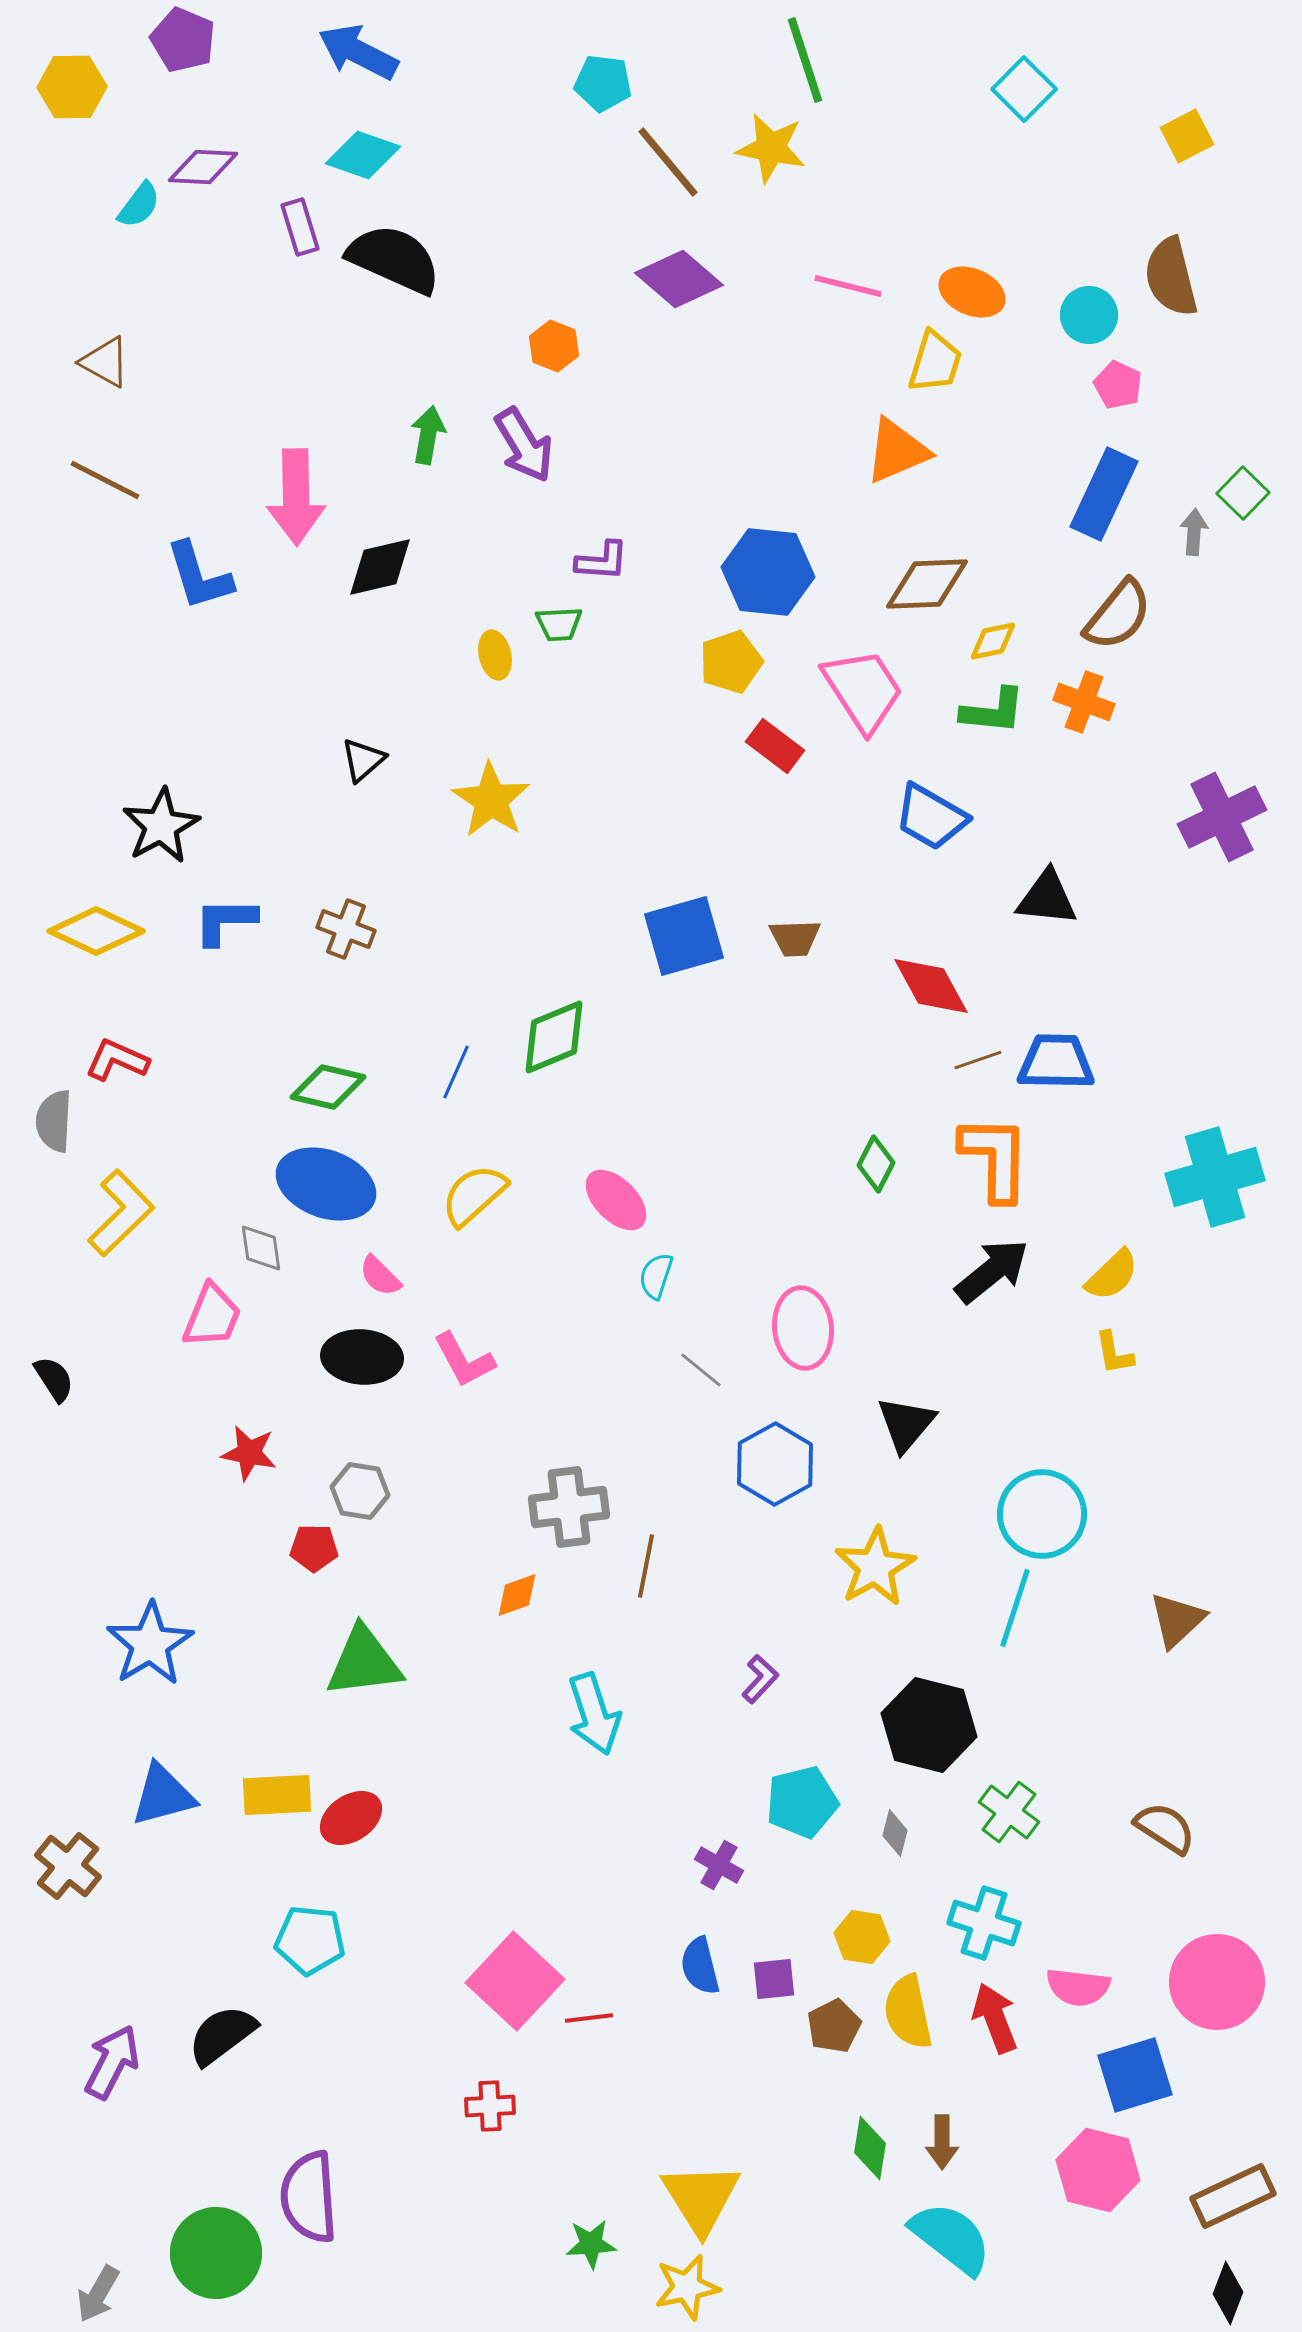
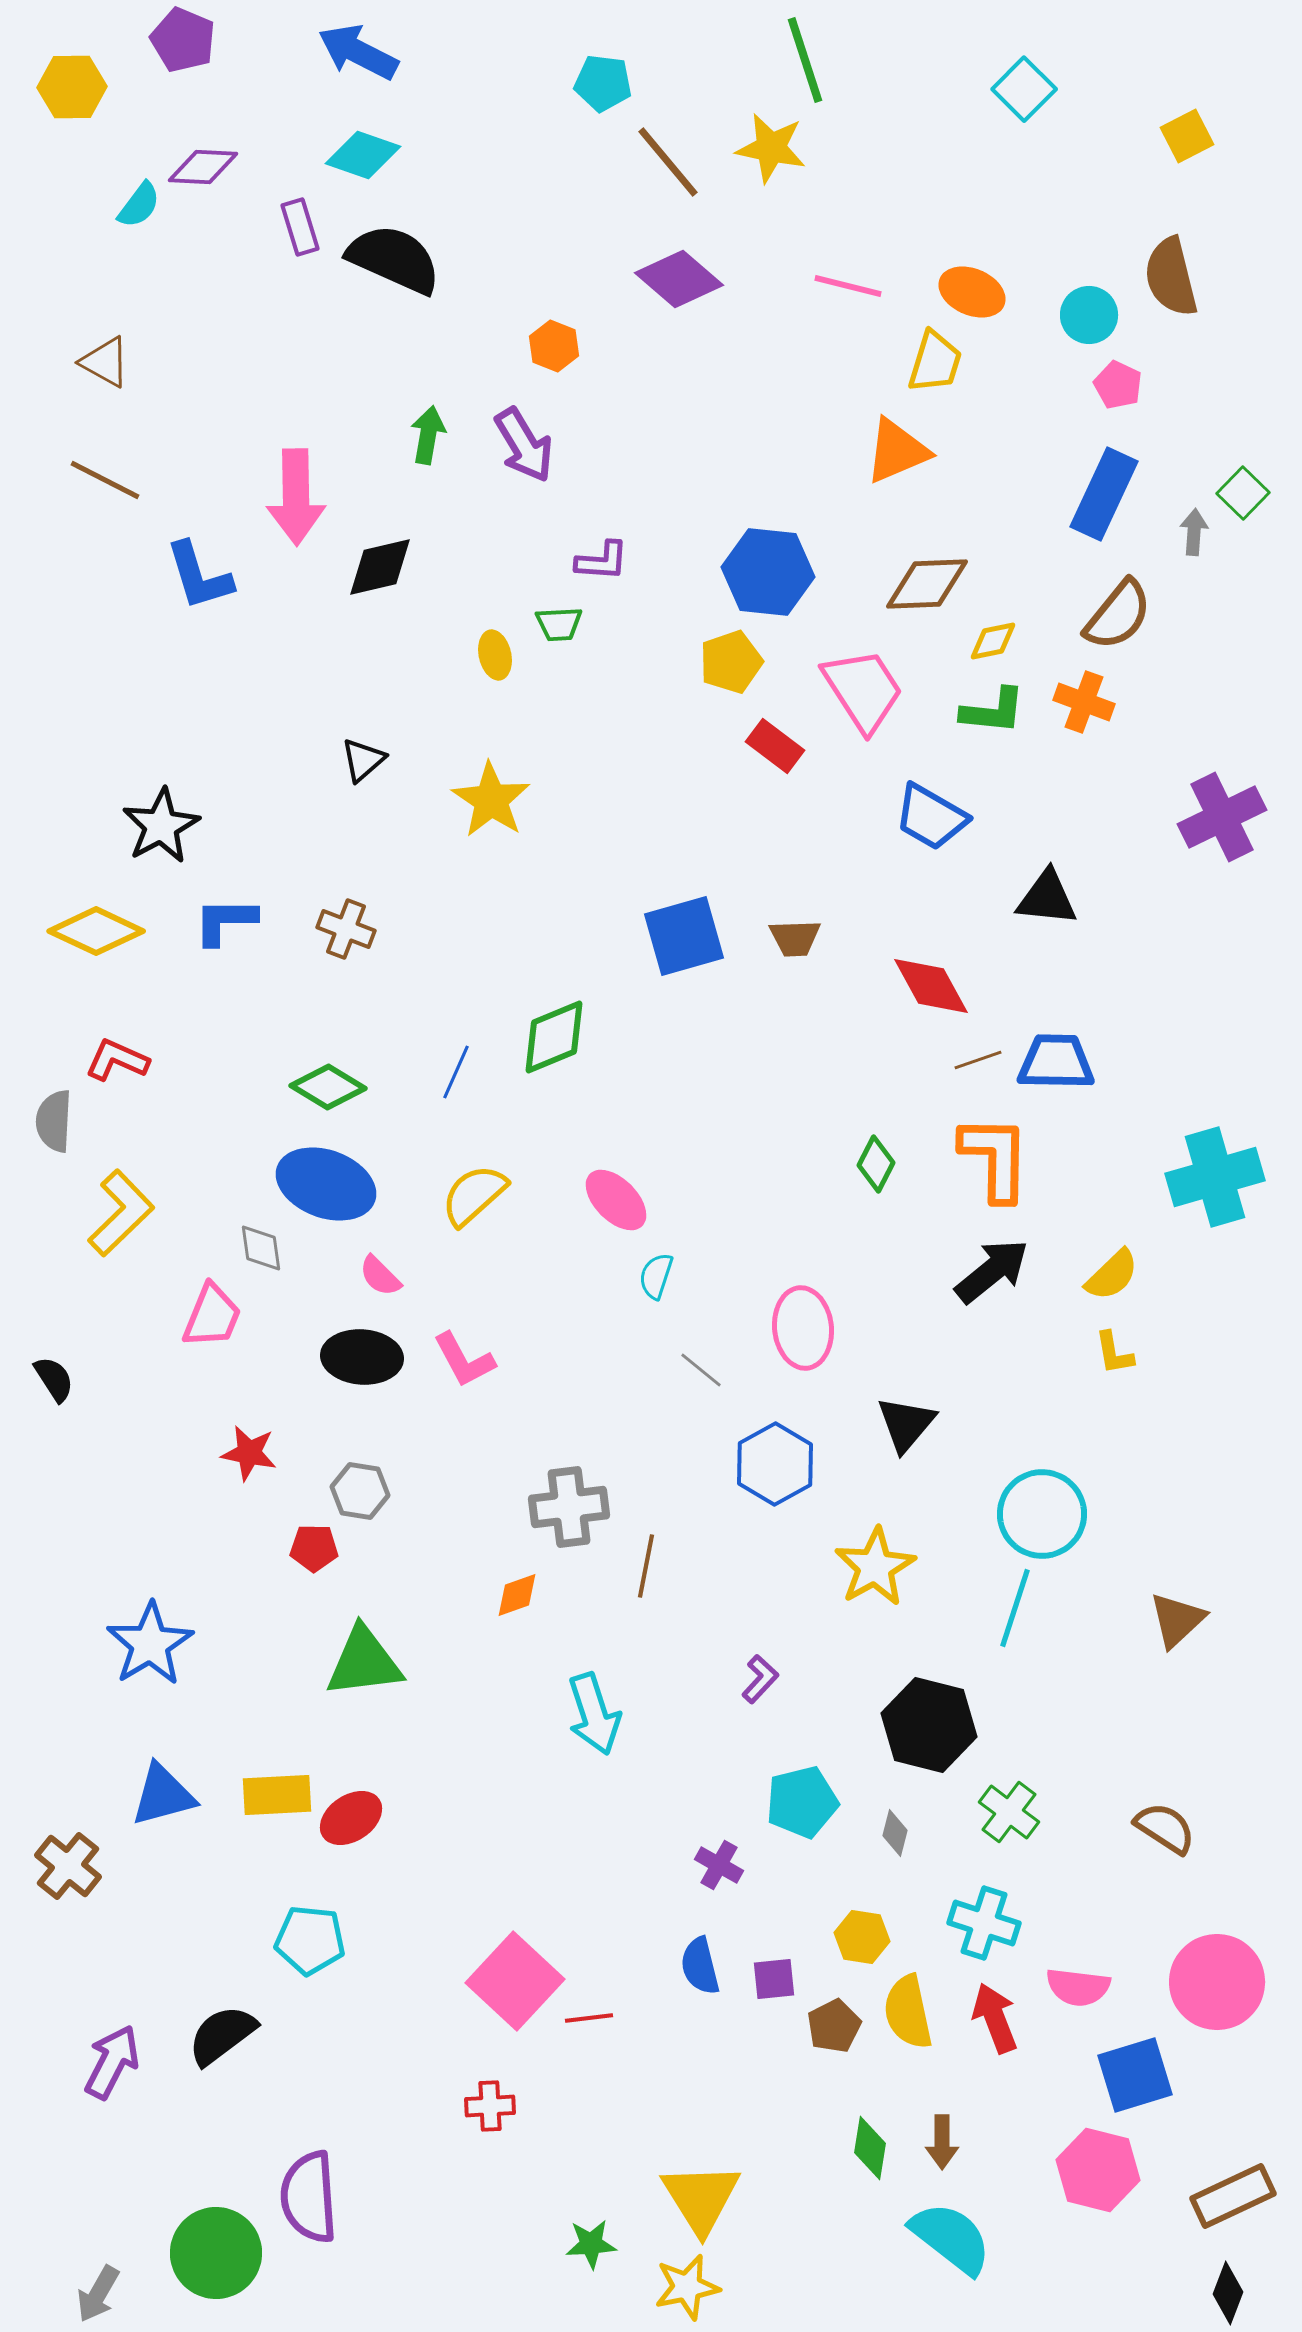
green diamond at (328, 1087): rotated 18 degrees clockwise
